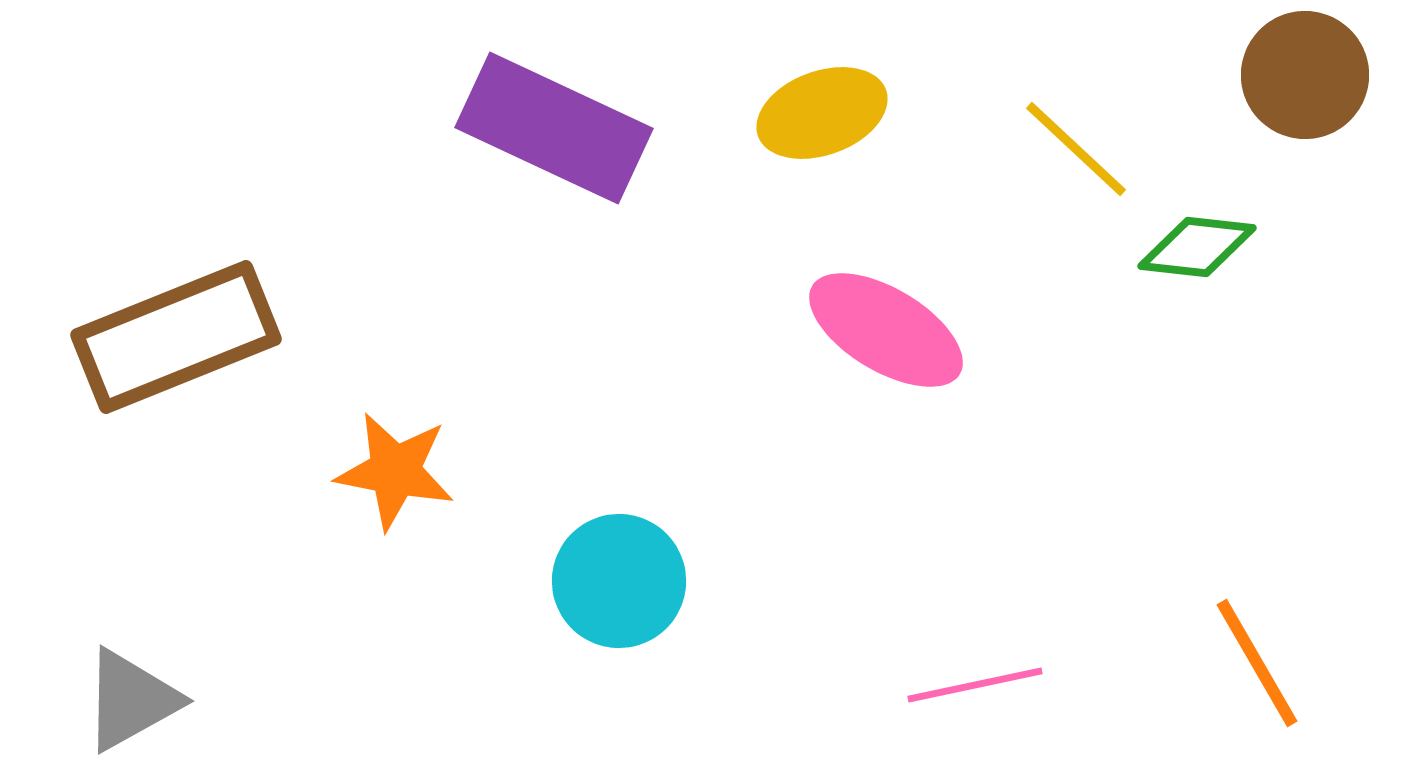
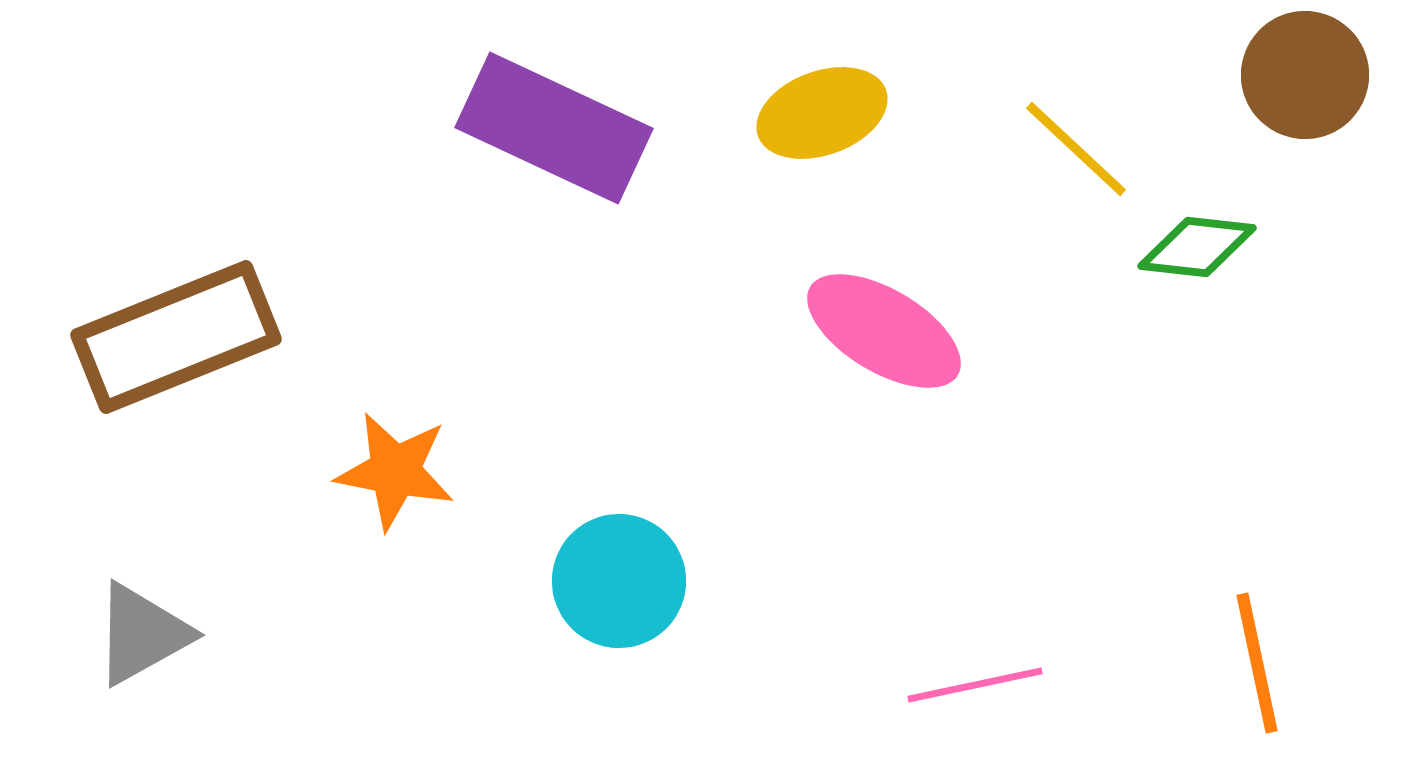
pink ellipse: moved 2 px left, 1 px down
orange line: rotated 18 degrees clockwise
gray triangle: moved 11 px right, 66 px up
